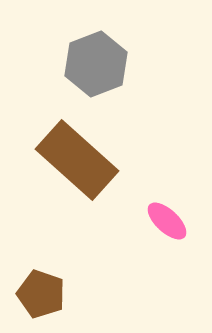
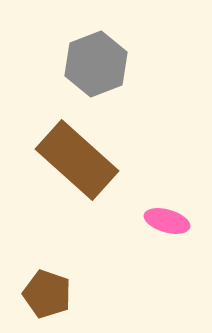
pink ellipse: rotated 27 degrees counterclockwise
brown pentagon: moved 6 px right
